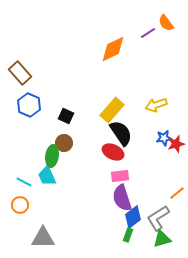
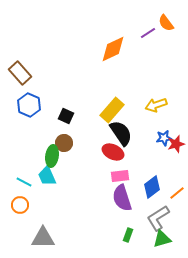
blue diamond: moved 19 px right, 30 px up
